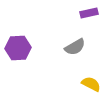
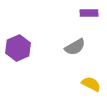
purple rectangle: rotated 12 degrees clockwise
purple hexagon: rotated 20 degrees counterclockwise
